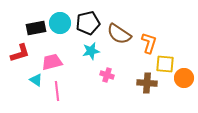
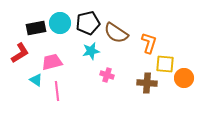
brown semicircle: moved 3 px left, 1 px up
red L-shape: rotated 15 degrees counterclockwise
